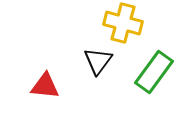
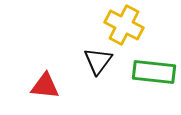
yellow cross: moved 1 px right, 2 px down; rotated 12 degrees clockwise
green rectangle: rotated 60 degrees clockwise
